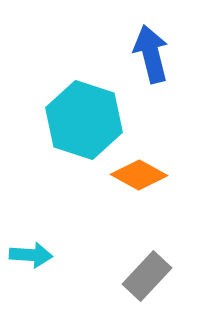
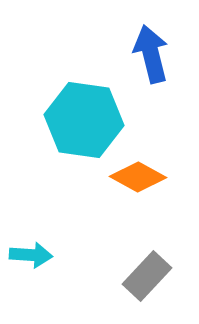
cyan hexagon: rotated 10 degrees counterclockwise
orange diamond: moved 1 px left, 2 px down
